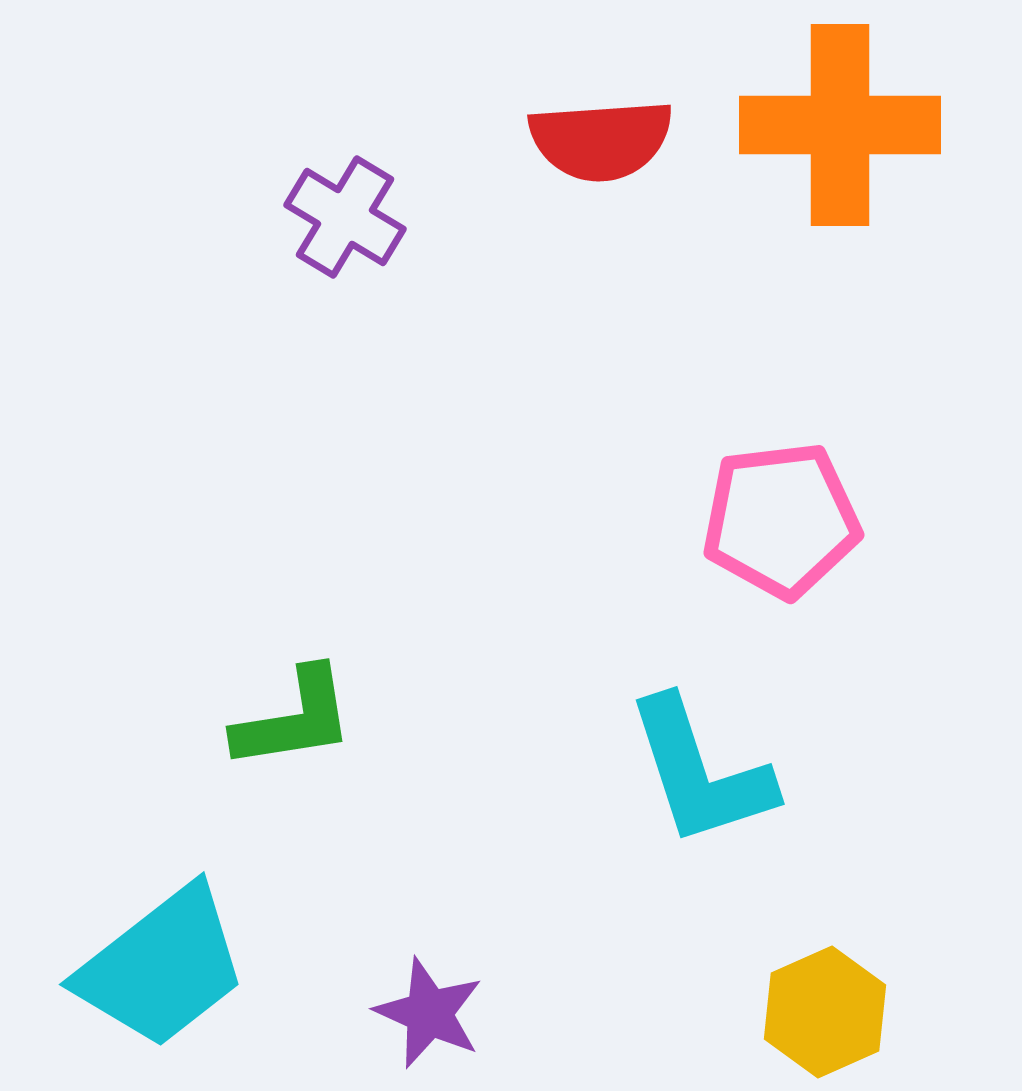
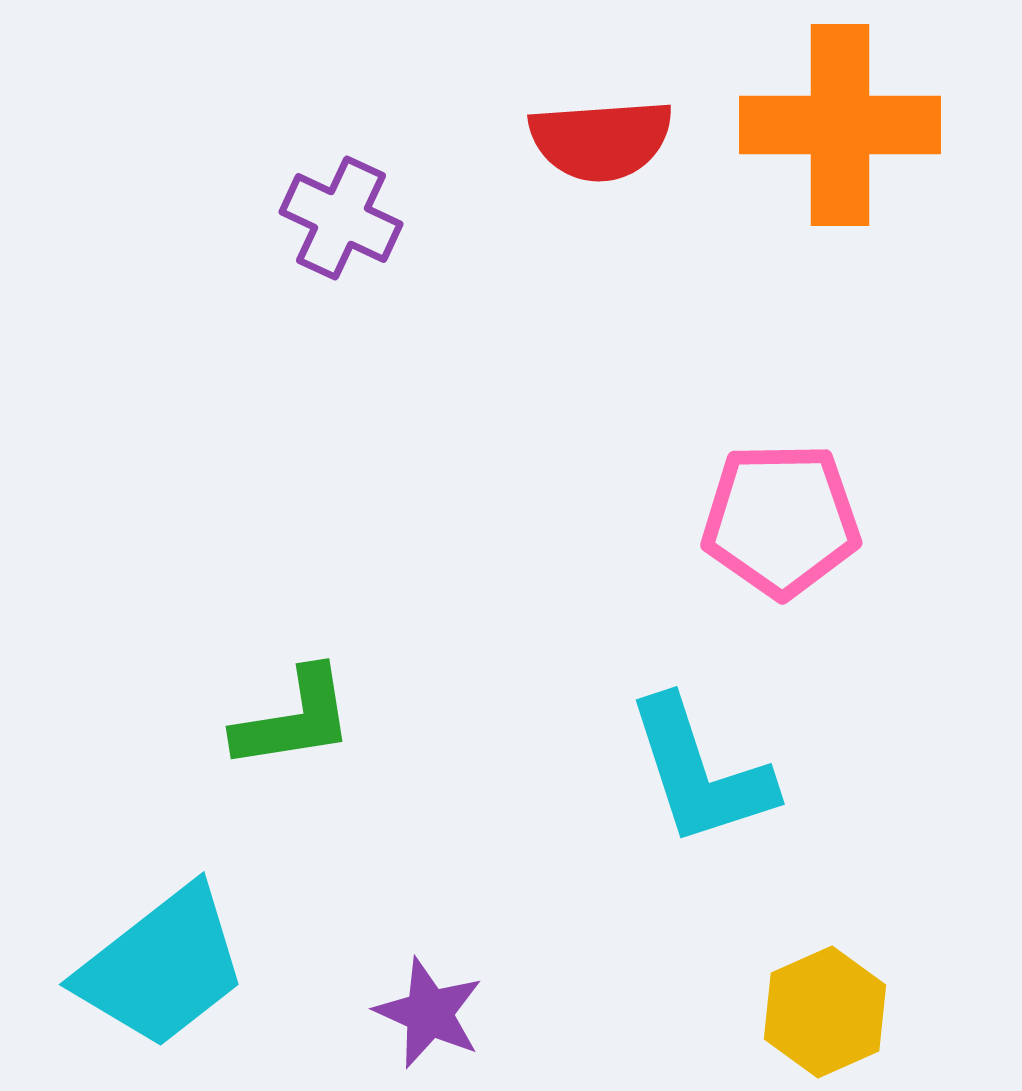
purple cross: moved 4 px left, 1 px down; rotated 6 degrees counterclockwise
pink pentagon: rotated 6 degrees clockwise
